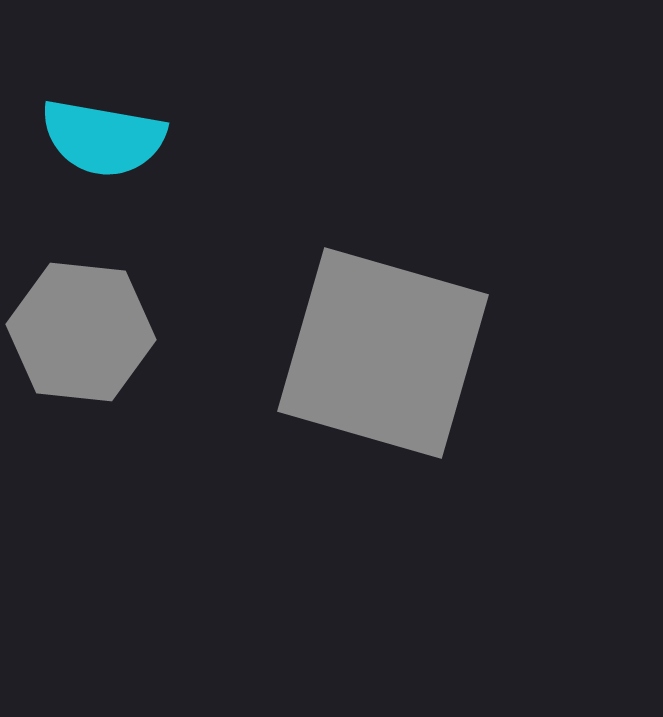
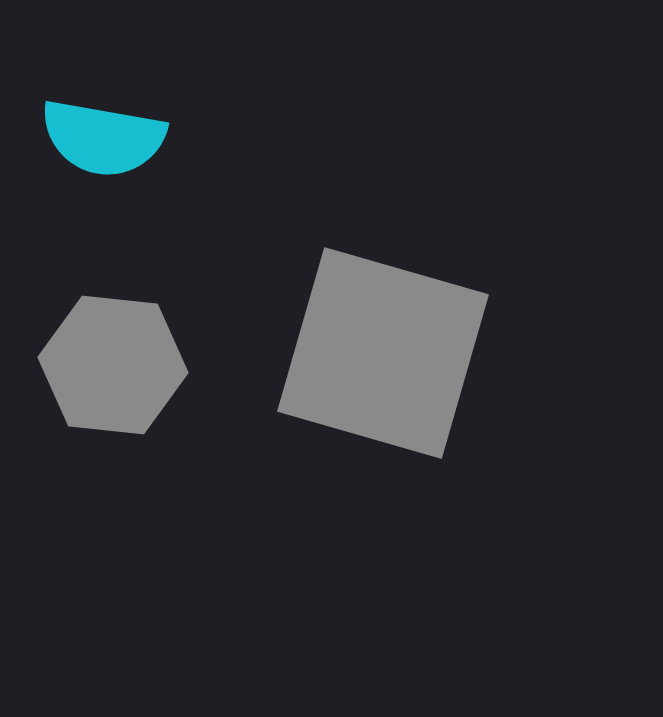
gray hexagon: moved 32 px right, 33 px down
